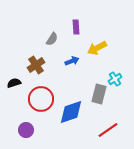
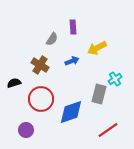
purple rectangle: moved 3 px left
brown cross: moved 4 px right; rotated 24 degrees counterclockwise
